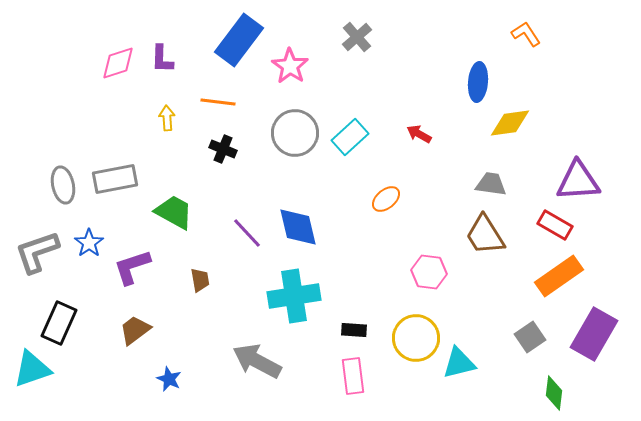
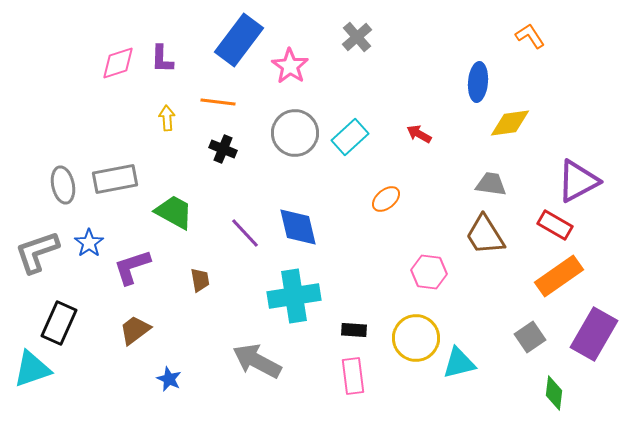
orange L-shape at (526, 34): moved 4 px right, 2 px down
purple triangle at (578, 181): rotated 24 degrees counterclockwise
purple line at (247, 233): moved 2 px left
